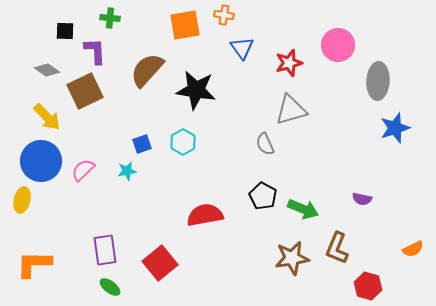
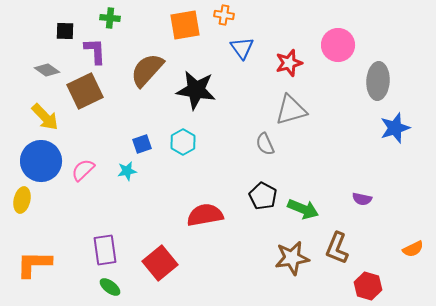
yellow arrow: moved 2 px left
